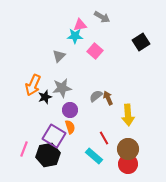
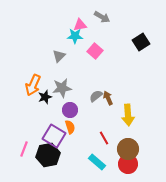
cyan rectangle: moved 3 px right, 6 px down
